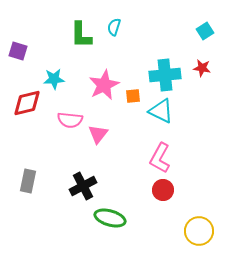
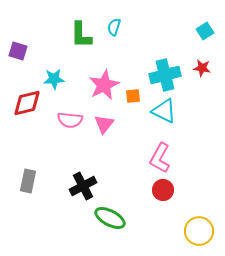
cyan cross: rotated 8 degrees counterclockwise
cyan triangle: moved 3 px right
pink triangle: moved 6 px right, 10 px up
green ellipse: rotated 12 degrees clockwise
